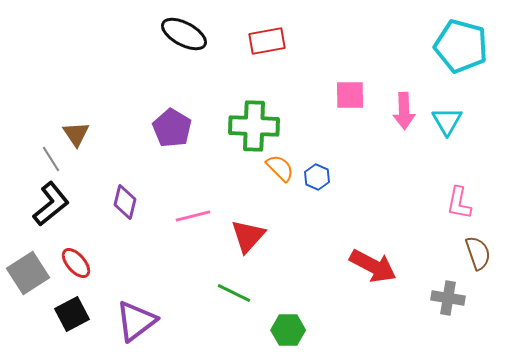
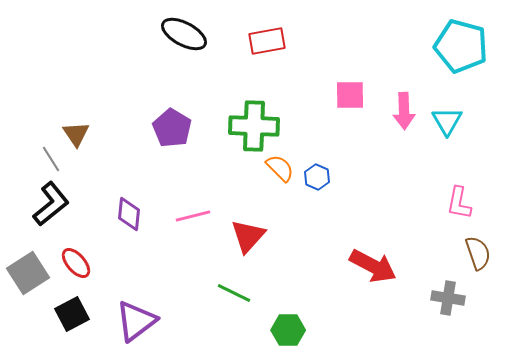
purple diamond: moved 4 px right, 12 px down; rotated 8 degrees counterclockwise
